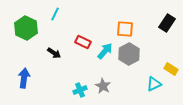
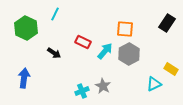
cyan cross: moved 2 px right, 1 px down
